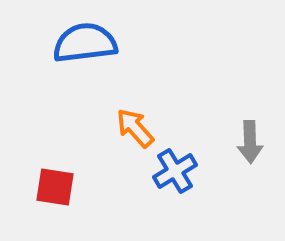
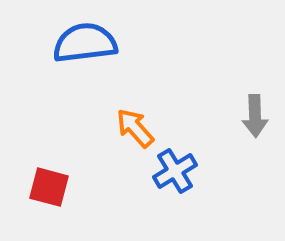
gray arrow: moved 5 px right, 26 px up
red square: moved 6 px left; rotated 6 degrees clockwise
